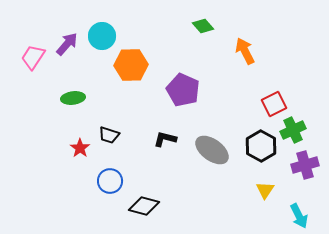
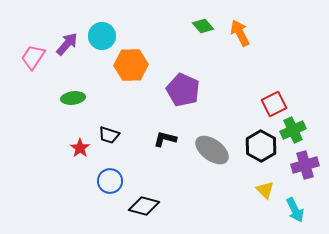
orange arrow: moved 5 px left, 18 px up
yellow triangle: rotated 18 degrees counterclockwise
cyan arrow: moved 4 px left, 6 px up
